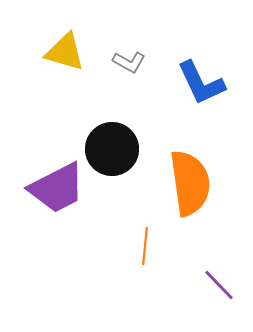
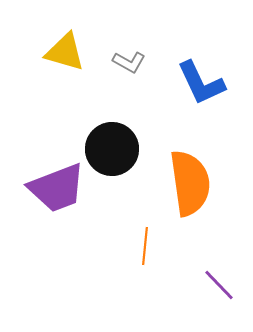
purple trapezoid: rotated 6 degrees clockwise
